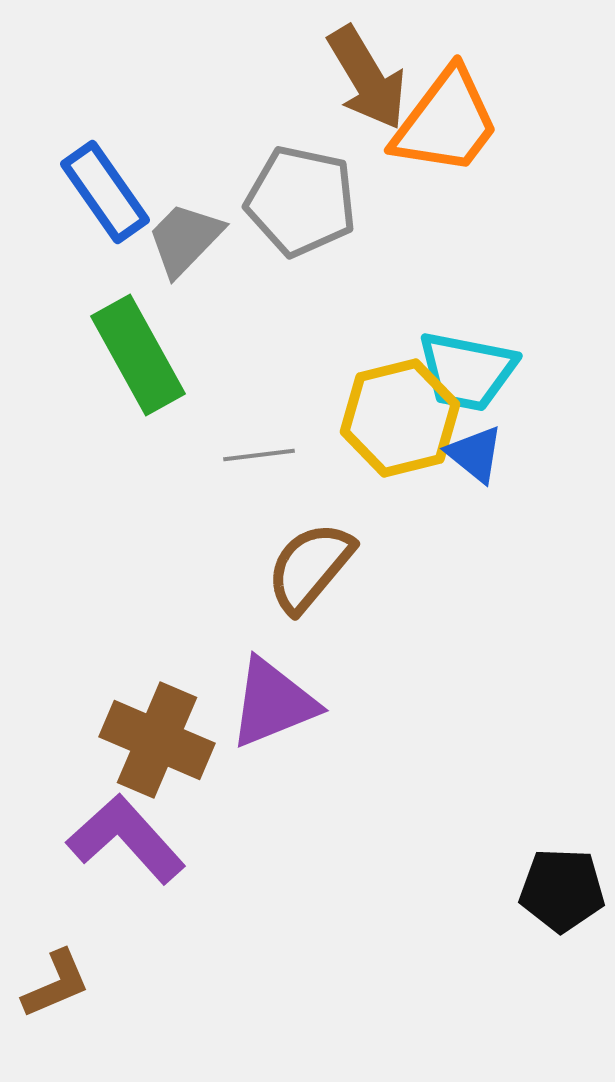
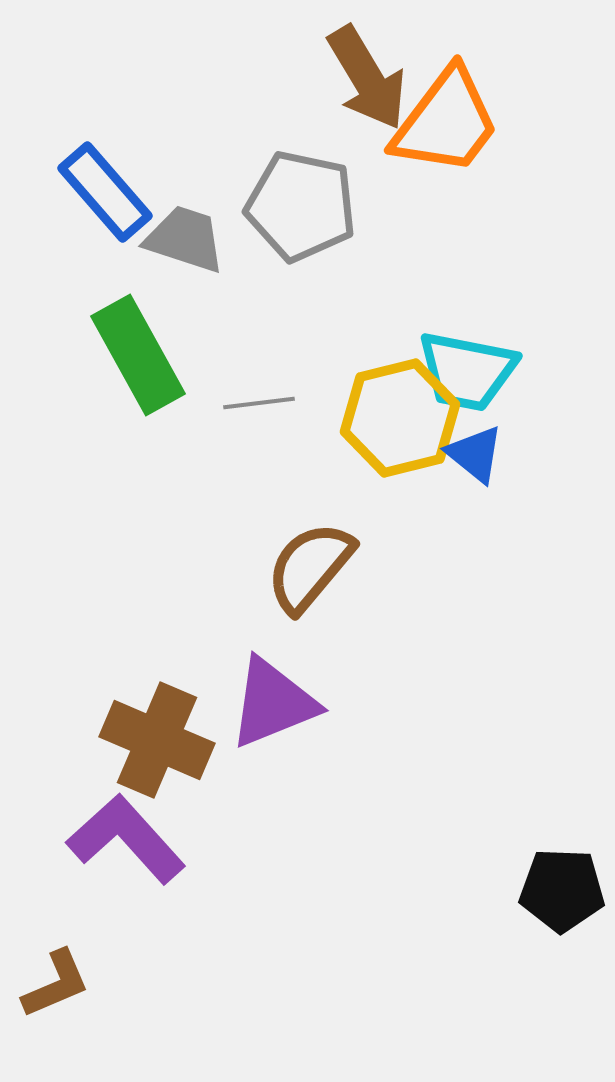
blue rectangle: rotated 6 degrees counterclockwise
gray pentagon: moved 5 px down
gray trapezoid: rotated 64 degrees clockwise
gray line: moved 52 px up
